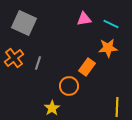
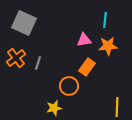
pink triangle: moved 21 px down
cyan line: moved 6 px left, 4 px up; rotated 70 degrees clockwise
orange star: moved 2 px up
orange cross: moved 2 px right
yellow star: moved 2 px right; rotated 21 degrees clockwise
